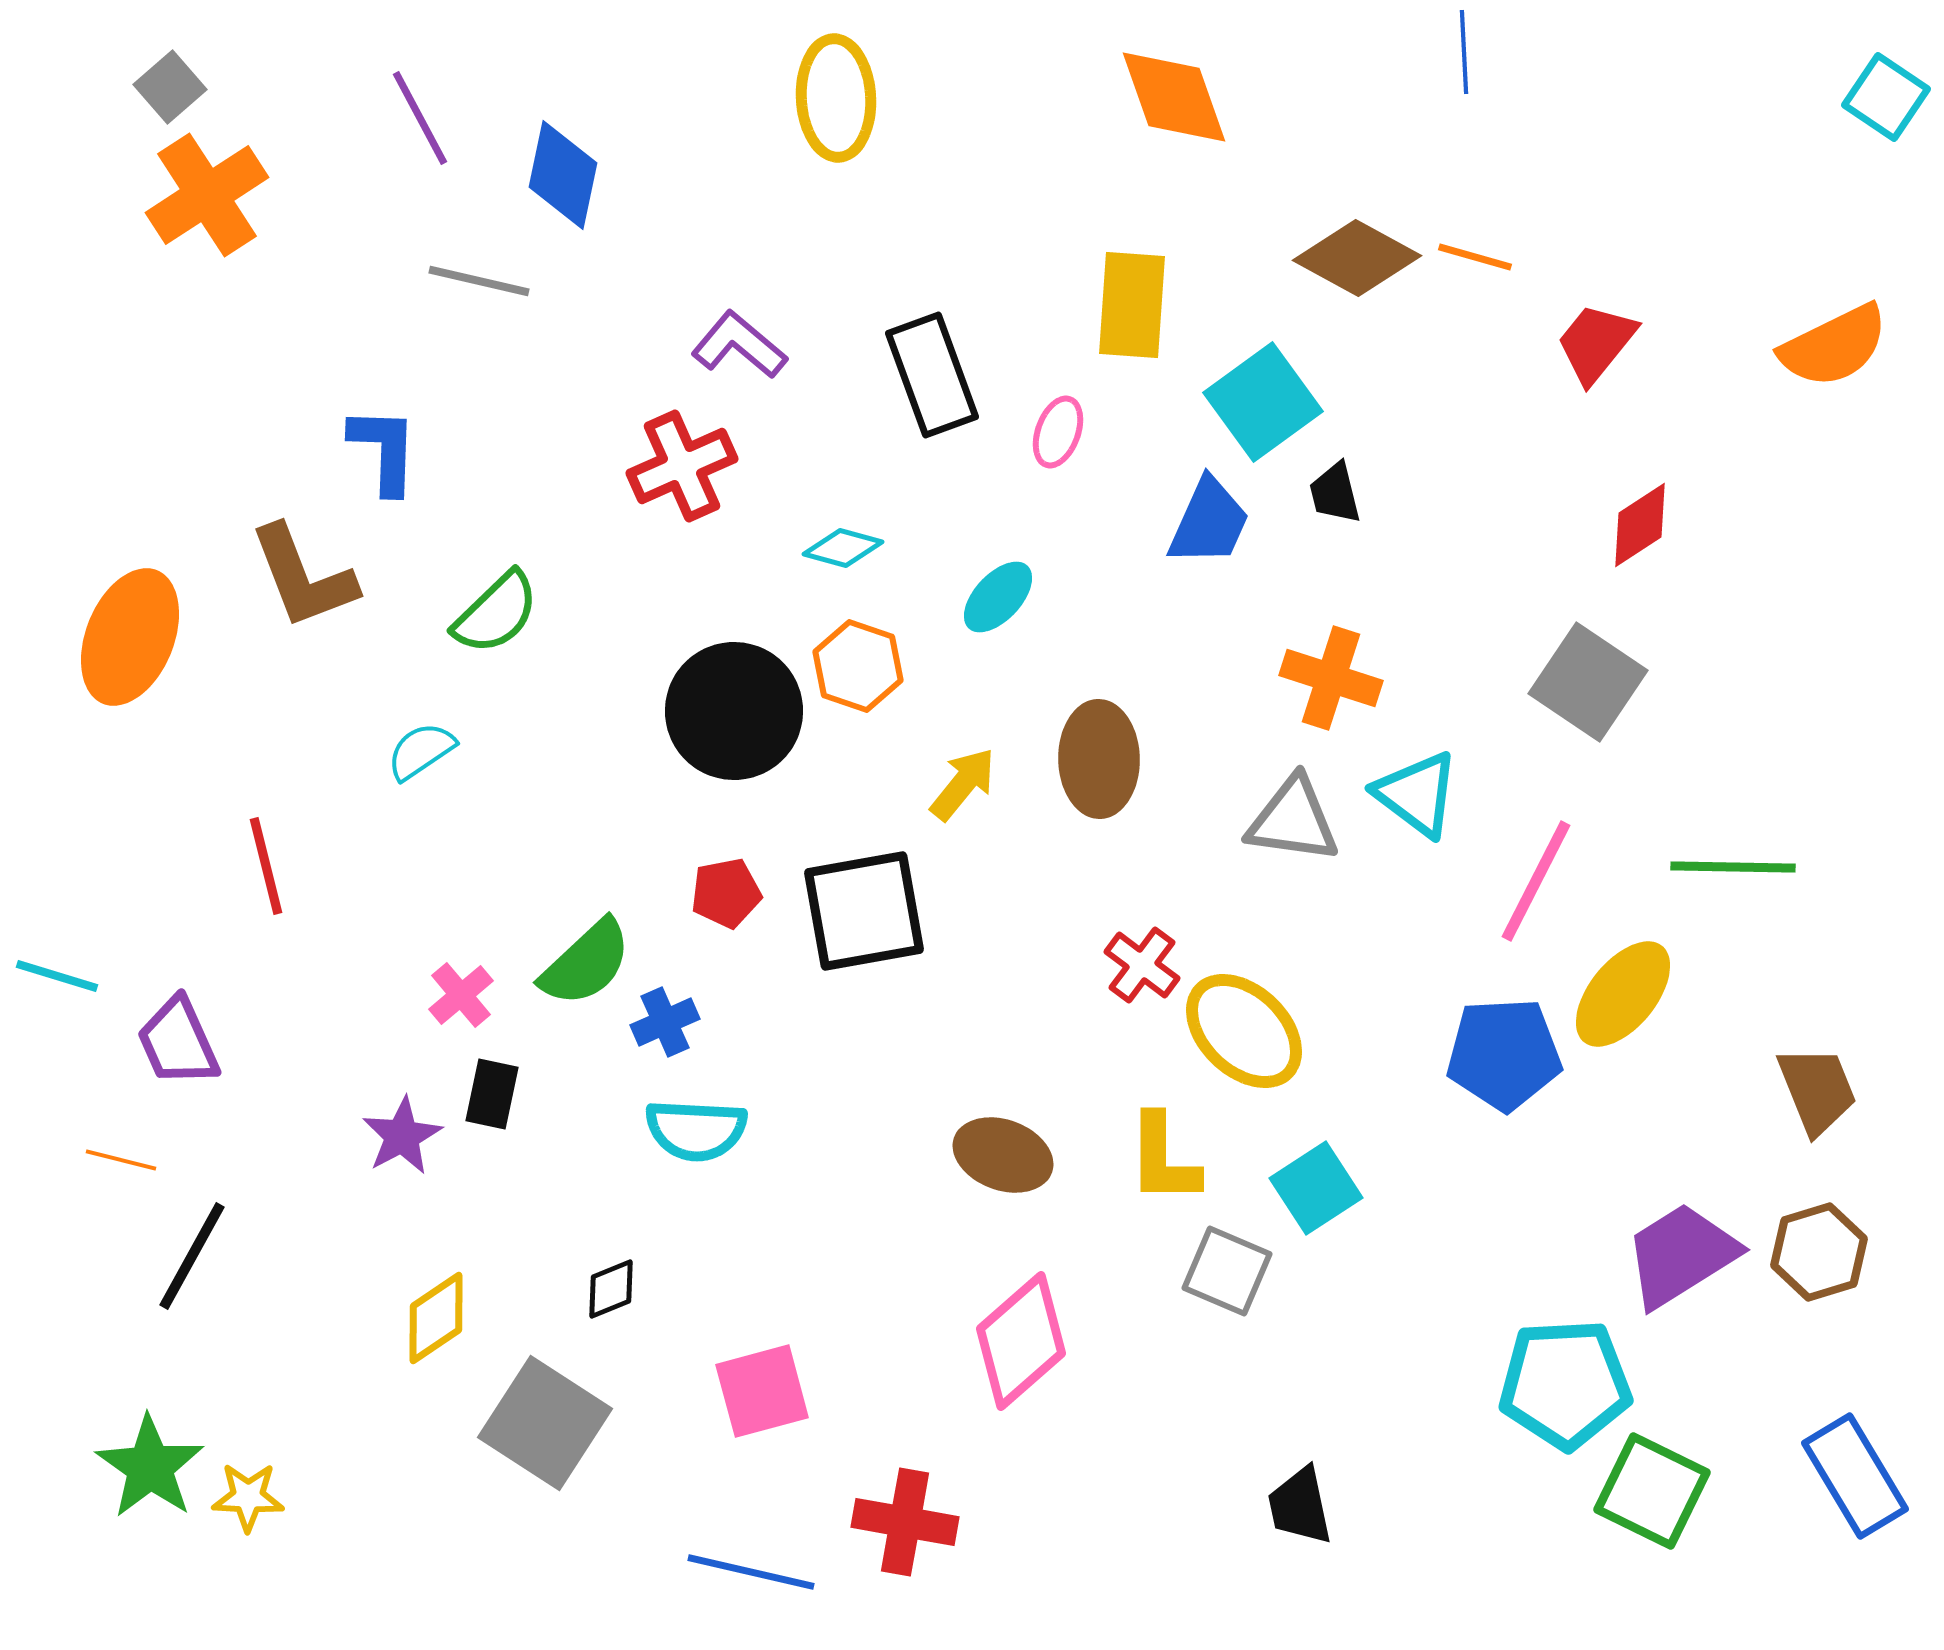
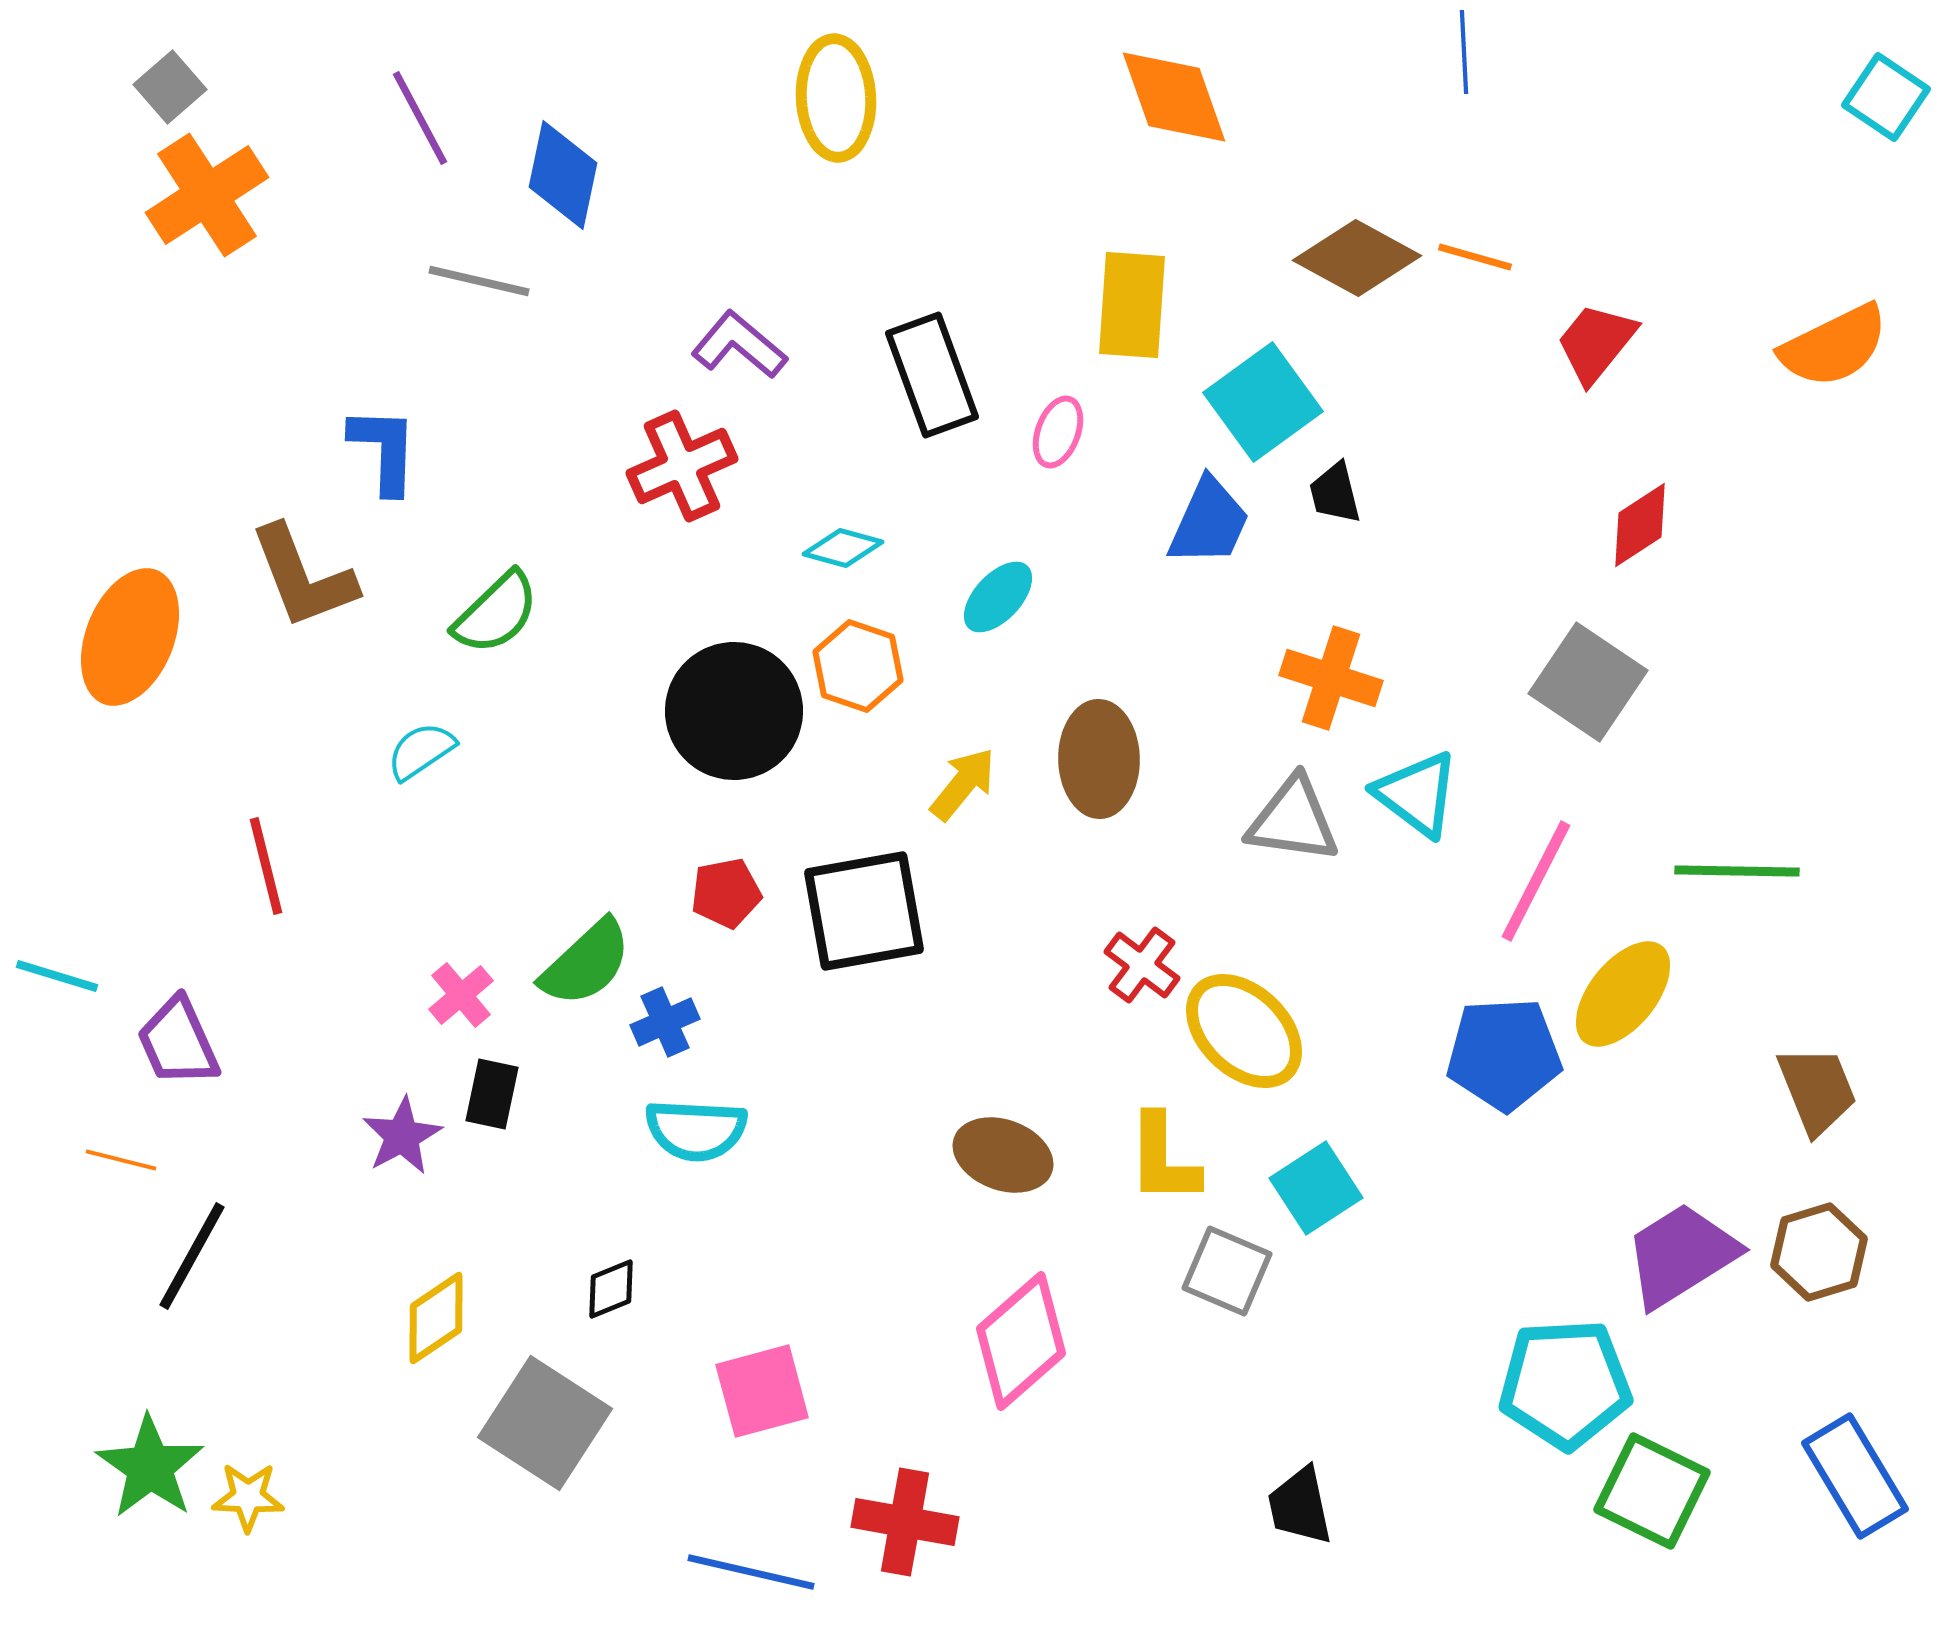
green line at (1733, 867): moved 4 px right, 4 px down
